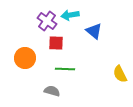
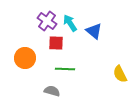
cyan arrow: moved 8 px down; rotated 66 degrees clockwise
